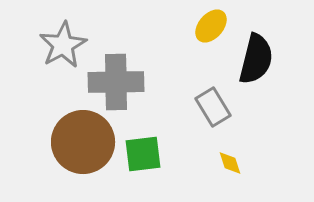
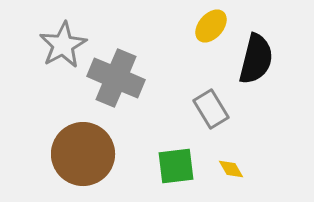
gray cross: moved 4 px up; rotated 24 degrees clockwise
gray rectangle: moved 2 px left, 2 px down
brown circle: moved 12 px down
green square: moved 33 px right, 12 px down
yellow diamond: moved 1 px right, 6 px down; rotated 12 degrees counterclockwise
